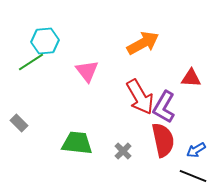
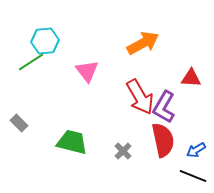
green trapezoid: moved 5 px left, 1 px up; rotated 8 degrees clockwise
